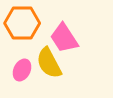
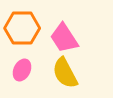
orange hexagon: moved 5 px down
yellow semicircle: moved 16 px right, 10 px down
